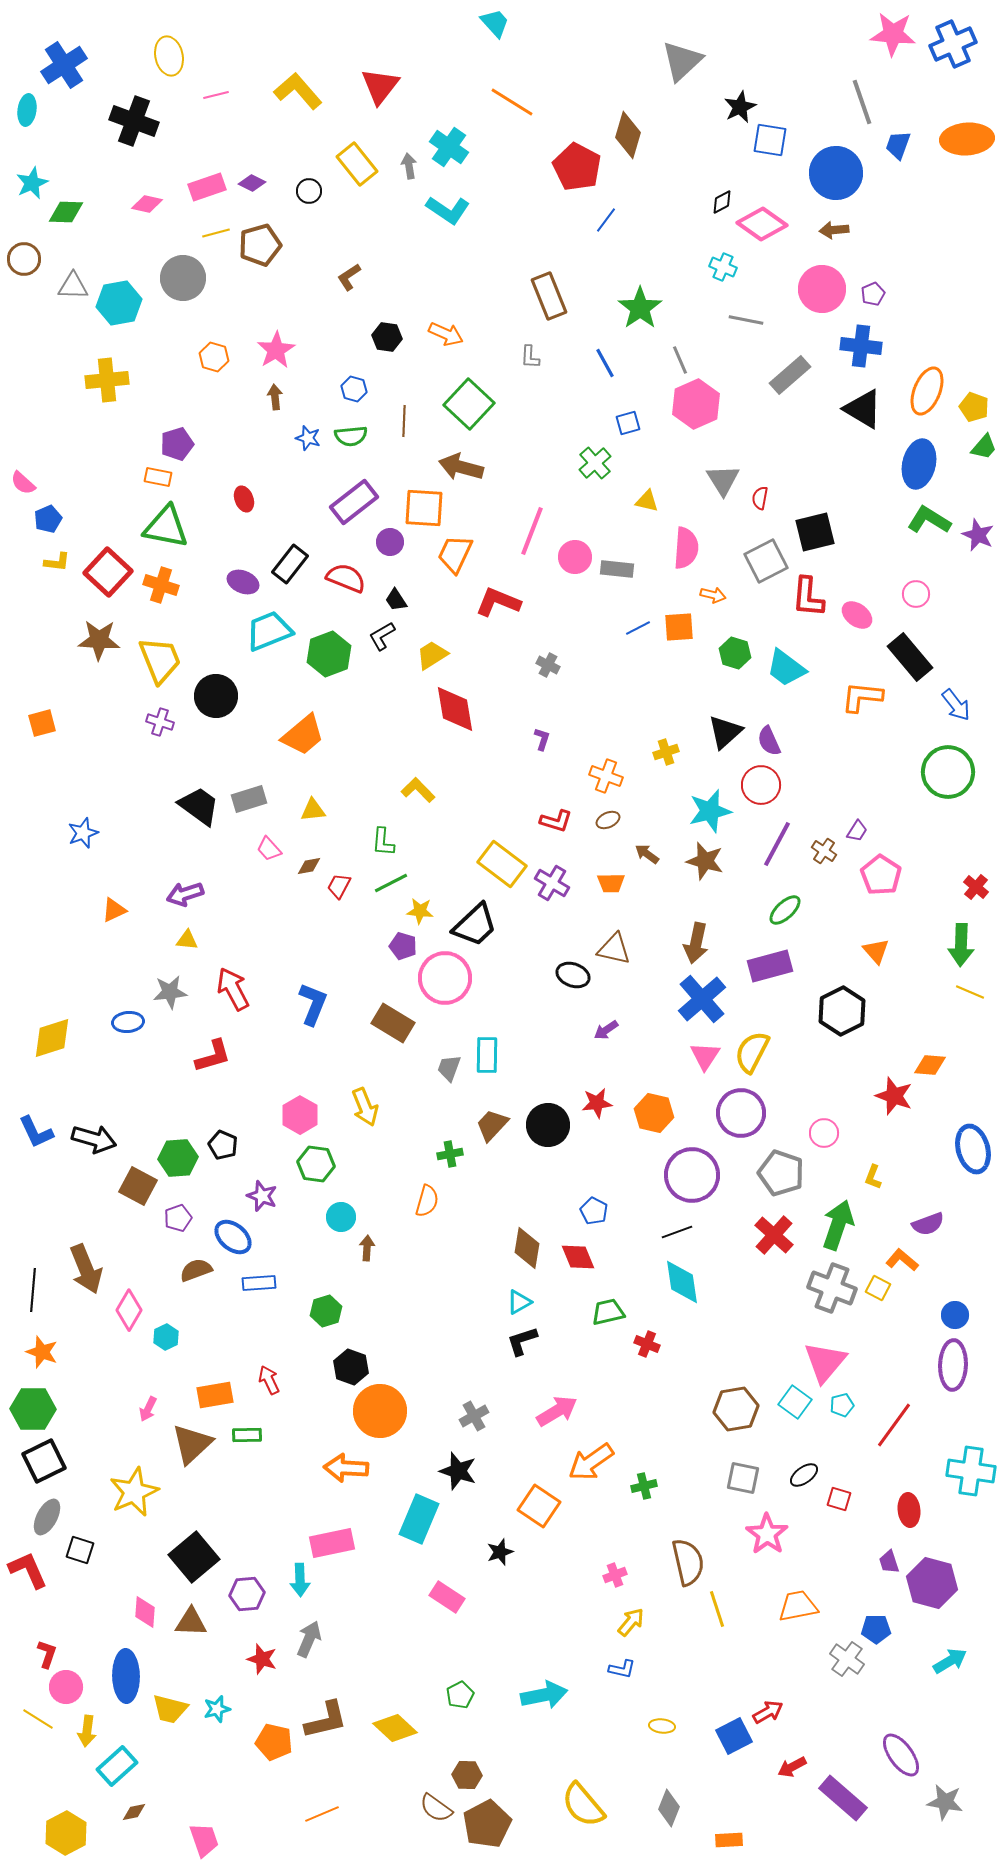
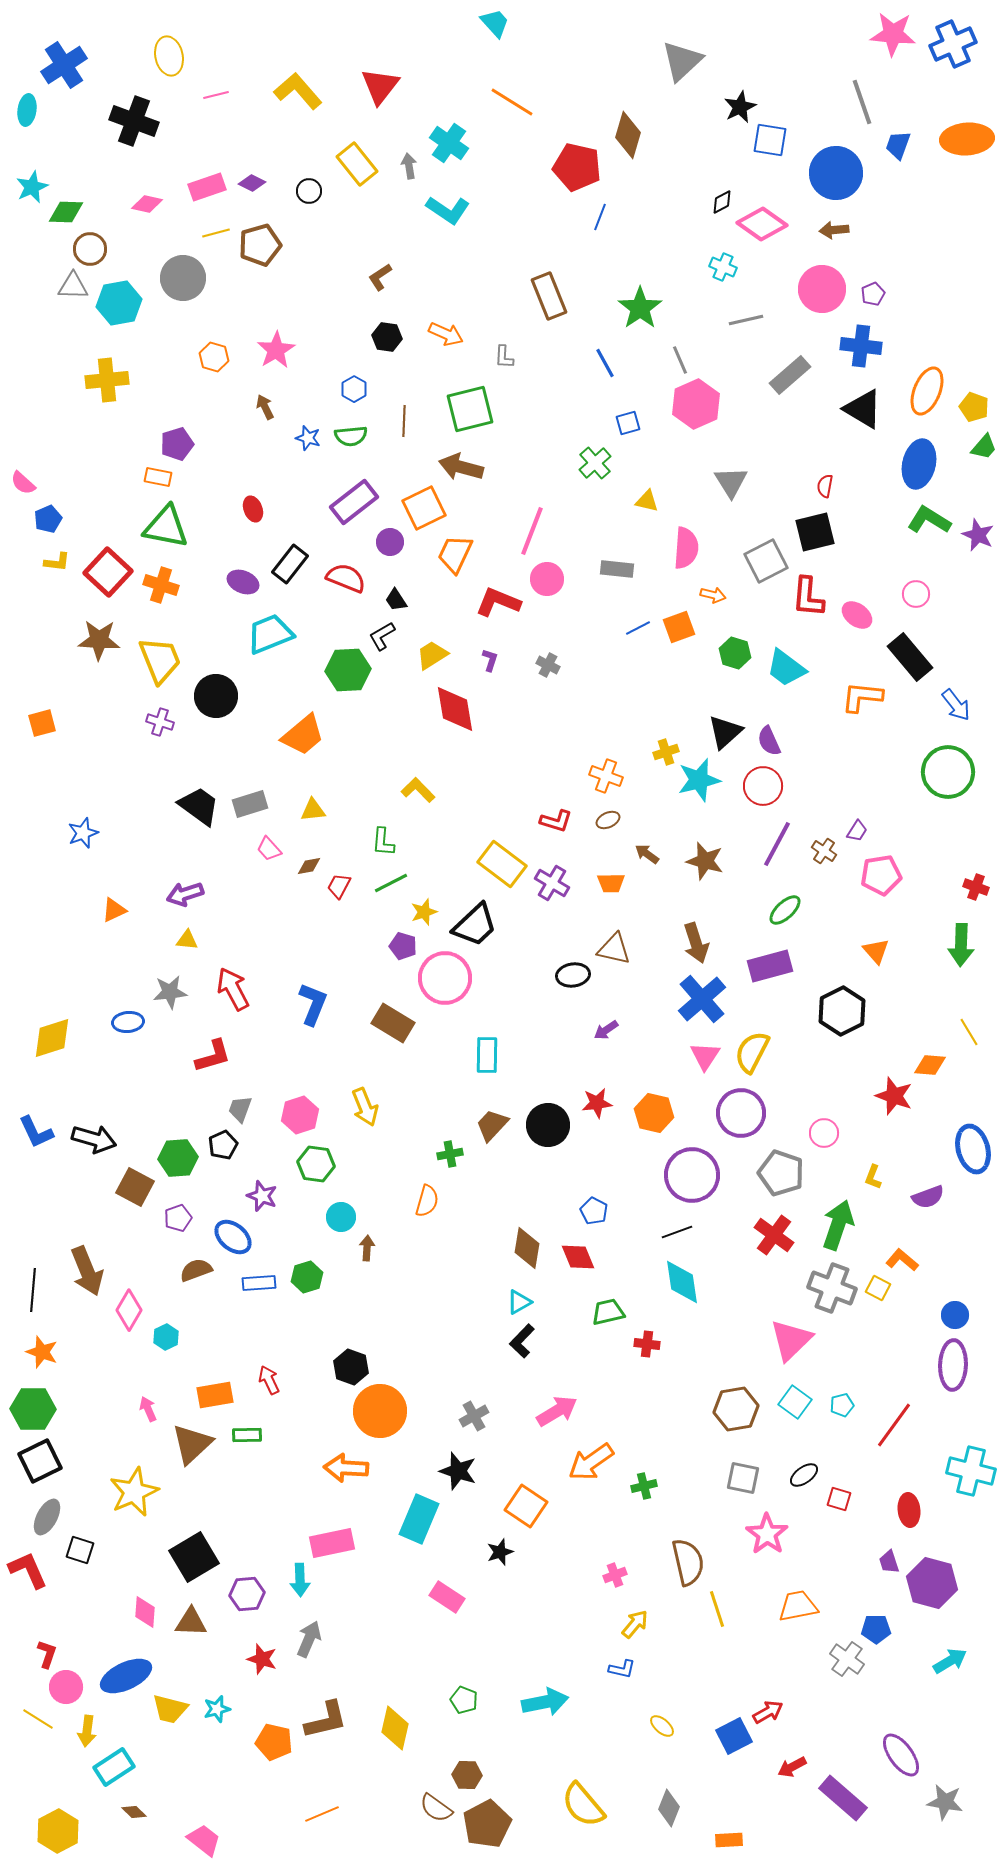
cyan cross at (449, 147): moved 4 px up
red pentagon at (577, 167): rotated 15 degrees counterclockwise
cyan star at (32, 183): moved 4 px down
blue line at (606, 220): moved 6 px left, 3 px up; rotated 16 degrees counterclockwise
brown circle at (24, 259): moved 66 px right, 10 px up
brown L-shape at (349, 277): moved 31 px right
gray line at (746, 320): rotated 24 degrees counterclockwise
gray L-shape at (530, 357): moved 26 px left
blue hexagon at (354, 389): rotated 15 degrees clockwise
brown arrow at (275, 397): moved 10 px left, 10 px down; rotated 20 degrees counterclockwise
green square at (469, 404): moved 1 px right, 5 px down; rotated 33 degrees clockwise
gray triangle at (723, 480): moved 8 px right, 2 px down
red semicircle at (760, 498): moved 65 px right, 12 px up
red ellipse at (244, 499): moved 9 px right, 10 px down
orange square at (424, 508): rotated 30 degrees counterclockwise
pink circle at (575, 557): moved 28 px left, 22 px down
orange square at (679, 627): rotated 16 degrees counterclockwise
cyan trapezoid at (269, 631): moved 1 px right, 3 px down
green hexagon at (329, 654): moved 19 px right, 16 px down; rotated 18 degrees clockwise
purple L-shape at (542, 739): moved 52 px left, 79 px up
red circle at (761, 785): moved 2 px right, 1 px down
gray rectangle at (249, 799): moved 1 px right, 5 px down
cyan star at (710, 811): moved 11 px left, 31 px up
pink pentagon at (881, 875): rotated 30 degrees clockwise
red cross at (976, 887): rotated 20 degrees counterclockwise
yellow star at (420, 911): moved 4 px right, 1 px down; rotated 24 degrees counterclockwise
brown arrow at (696, 943): rotated 30 degrees counterclockwise
black ellipse at (573, 975): rotated 28 degrees counterclockwise
yellow line at (970, 992): moved 1 px left, 40 px down; rotated 36 degrees clockwise
gray trapezoid at (449, 1068): moved 209 px left, 41 px down
pink hexagon at (300, 1115): rotated 12 degrees clockwise
black pentagon at (223, 1145): rotated 24 degrees clockwise
brown square at (138, 1186): moved 3 px left, 1 px down
purple semicircle at (928, 1224): moved 27 px up
red cross at (774, 1235): rotated 6 degrees counterclockwise
brown arrow at (86, 1269): moved 1 px right, 2 px down
green hexagon at (326, 1311): moved 19 px left, 34 px up
black L-shape at (522, 1341): rotated 28 degrees counterclockwise
red cross at (647, 1344): rotated 15 degrees counterclockwise
pink triangle at (825, 1362): moved 34 px left, 22 px up; rotated 6 degrees clockwise
pink arrow at (148, 1409): rotated 130 degrees clockwise
black square at (44, 1461): moved 4 px left
cyan cross at (971, 1471): rotated 6 degrees clockwise
orange square at (539, 1506): moved 13 px left
black square at (194, 1557): rotated 9 degrees clockwise
yellow arrow at (631, 1622): moved 4 px right, 2 px down
blue ellipse at (126, 1676): rotated 66 degrees clockwise
green pentagon at (460, 1695): moved 4 px right, 5 px down; rotated 24 degrees counterclockwise
cyan arrow at (544, 1695): moved 1 px right, 7 px down
yellow ellipse at (662, 1726): rotated 35 degrees clockwise
yellow diamond at (395, 1728): rotated 60 degrees clockwise
cyan rectangle at (117, 1766): moved 3 px left, 1 px down; rotated 9 degrees clockwise
brown diamond at (134, 1812): rotated 55 degrees clockwise
yellow hexagon at (66, 1833): moved 8 px left, 2 px up
pink trapezoid at (204, 1840): rotated 33 degrees counterclockwise
